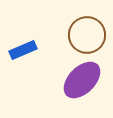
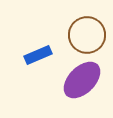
blue rectangle: moved 15 px right, 5 px down
